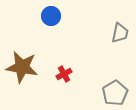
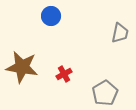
gray pentagon: moved 10 px left
